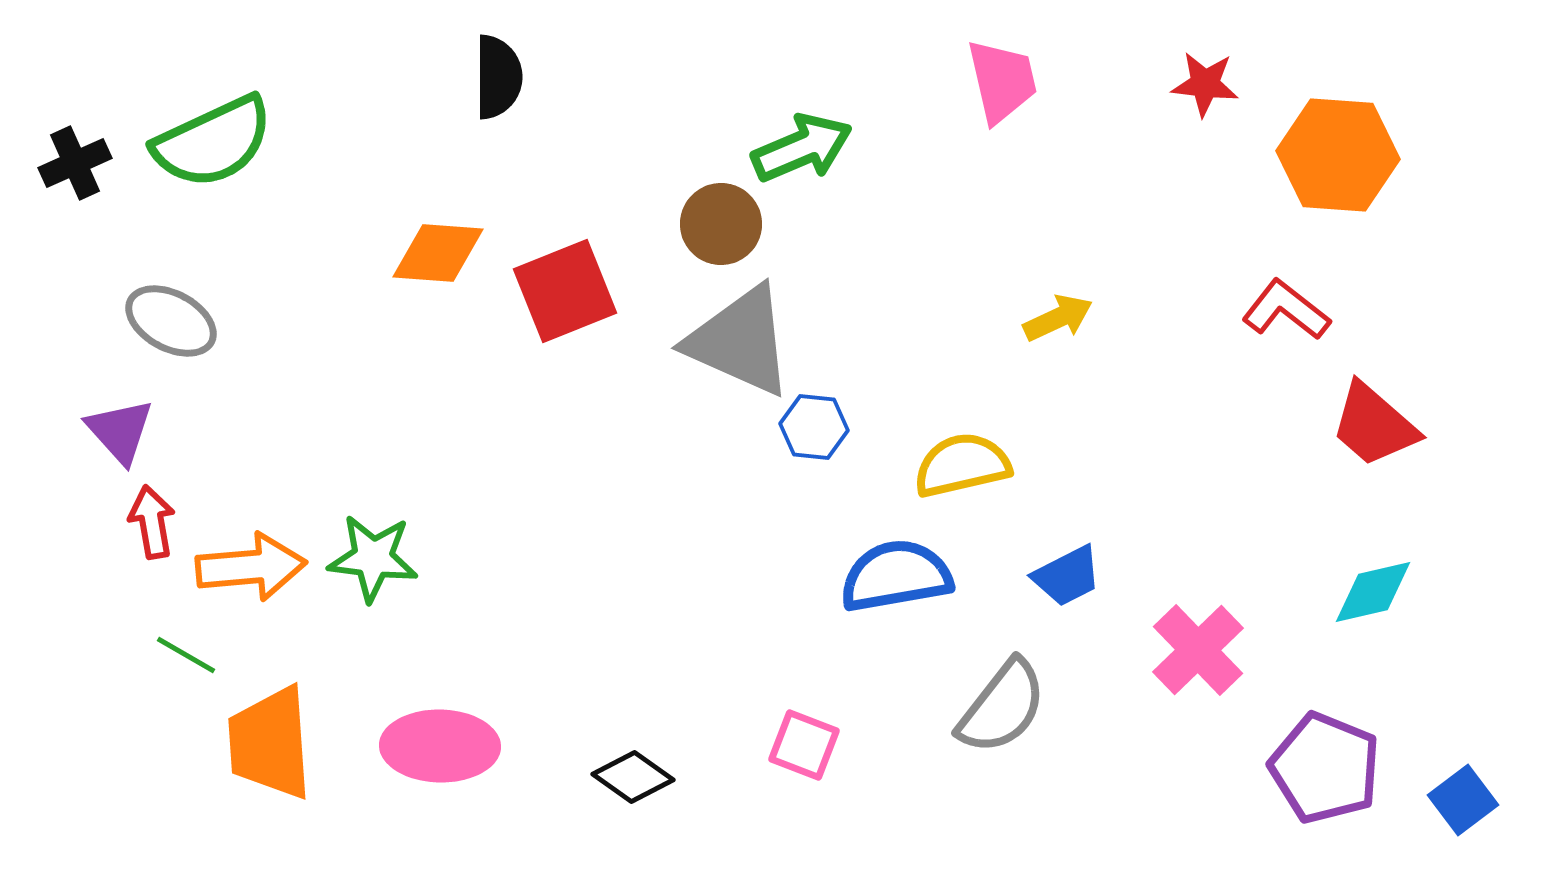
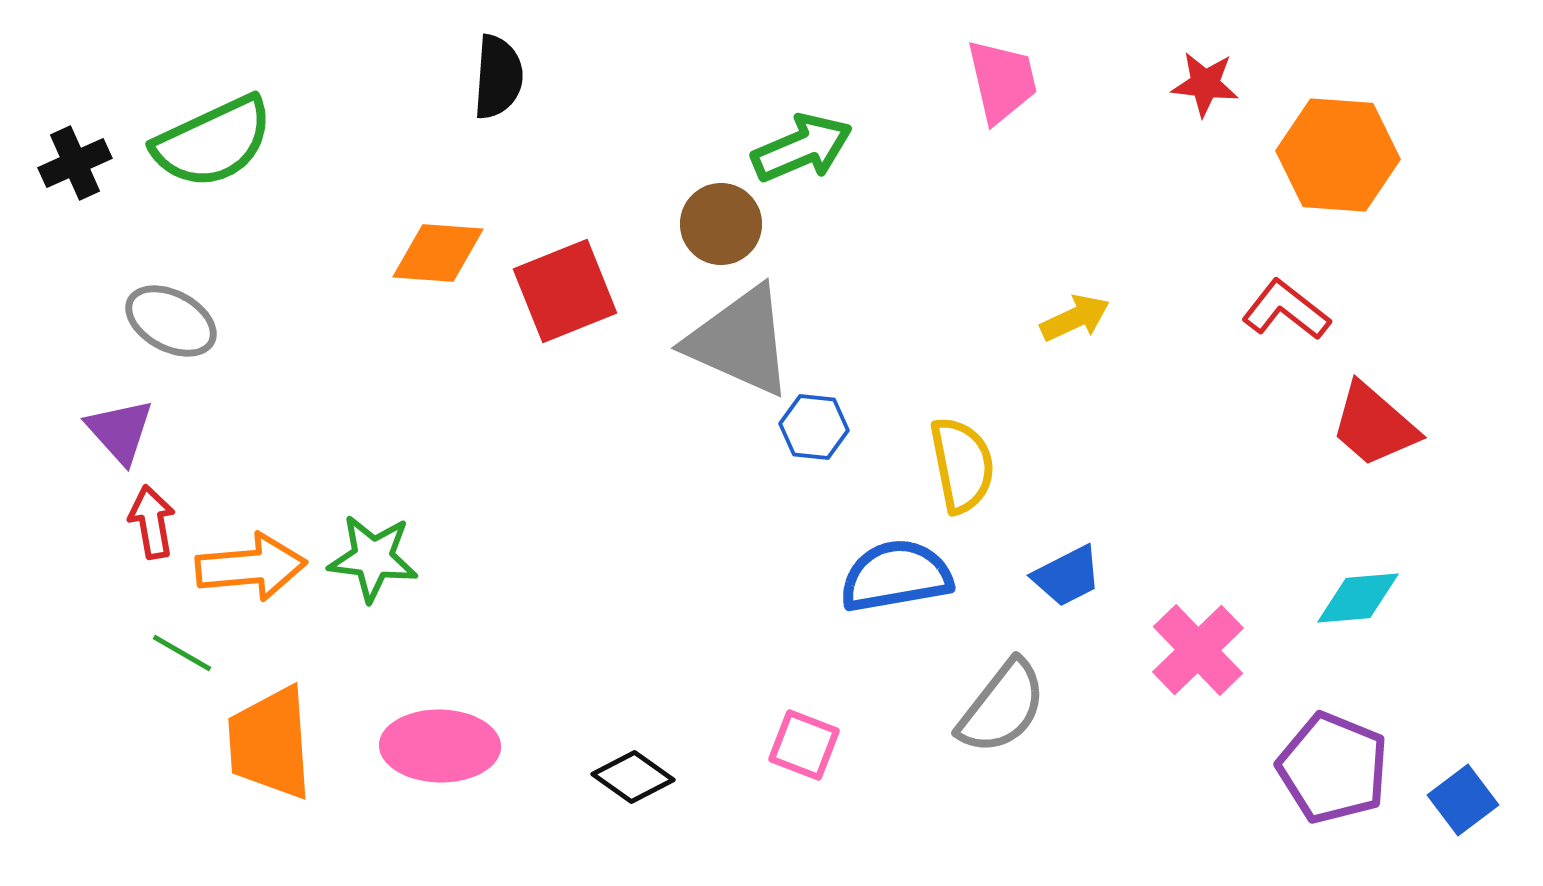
black semicircle: rotated 4 degrees clockwise
yellow arrow: moved 17 px right
yellow semicircle: rotated 92 degrees clockwise
cyan diamond: moved 15 px left, 6 px down; rotated 8 degrees clockwise
green line: moved 4 px left, 2 px up
purple pentagon: moved 8 px right
